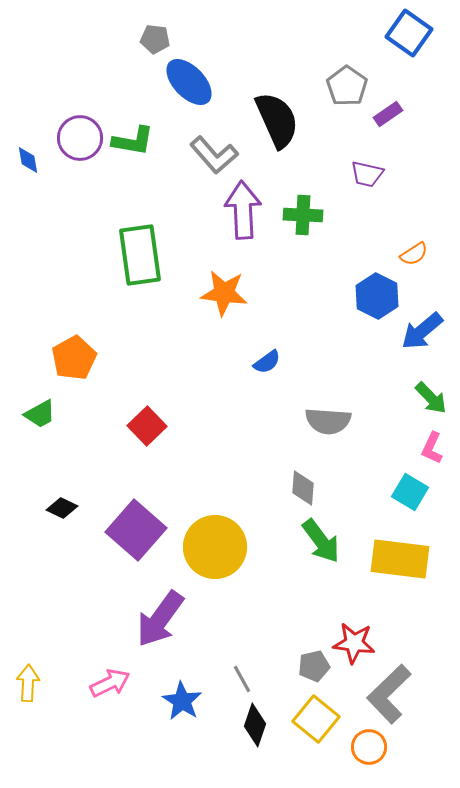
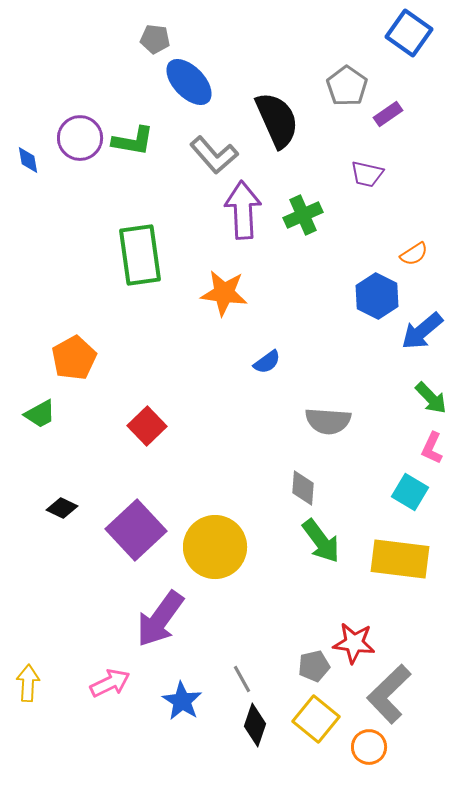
green cross at (303, 215): rotated 27 degrees counterclockwise
purple square at (136, 530): rotated 6 degrees clockwise
